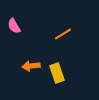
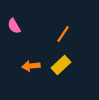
orange line: rotated 24 degrees counterclockwise
yellow rectangle: moved 4 px right, 8 px up; rotated 66 degrees clockwise
